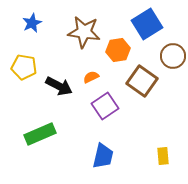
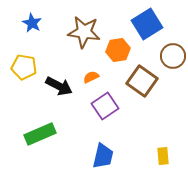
blue star: rotated 18 degrees counterclockwise
